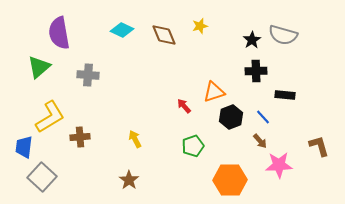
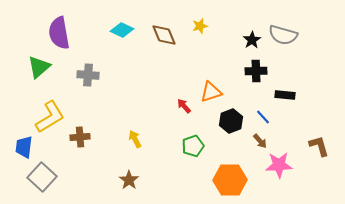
orange triangle: moved 3 px left
black hexagon: moved 4 px down
